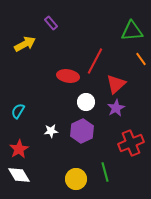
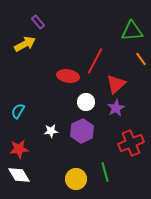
purple rectangle: moved 13 px left, 1 px up
red star: rotated 24 degrees clockwise
